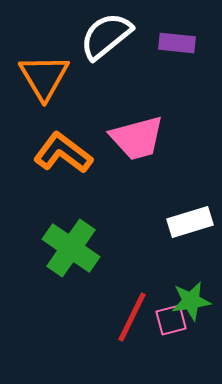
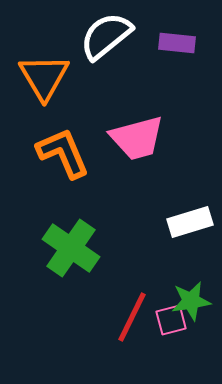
orange L-shape: rotated 30 degrees clockwise
